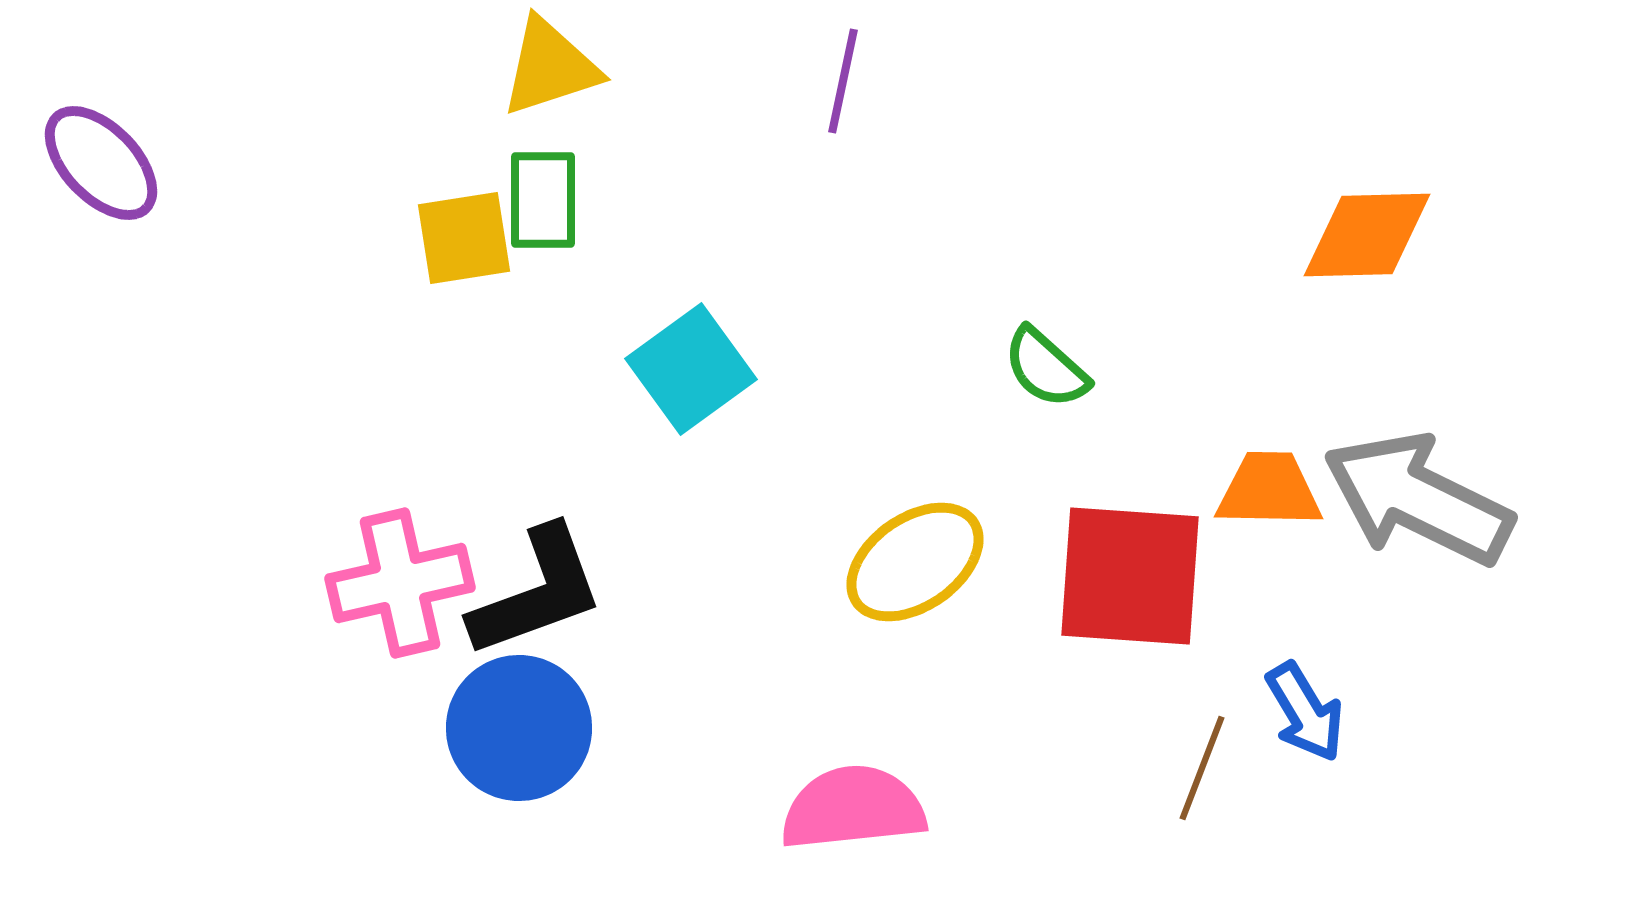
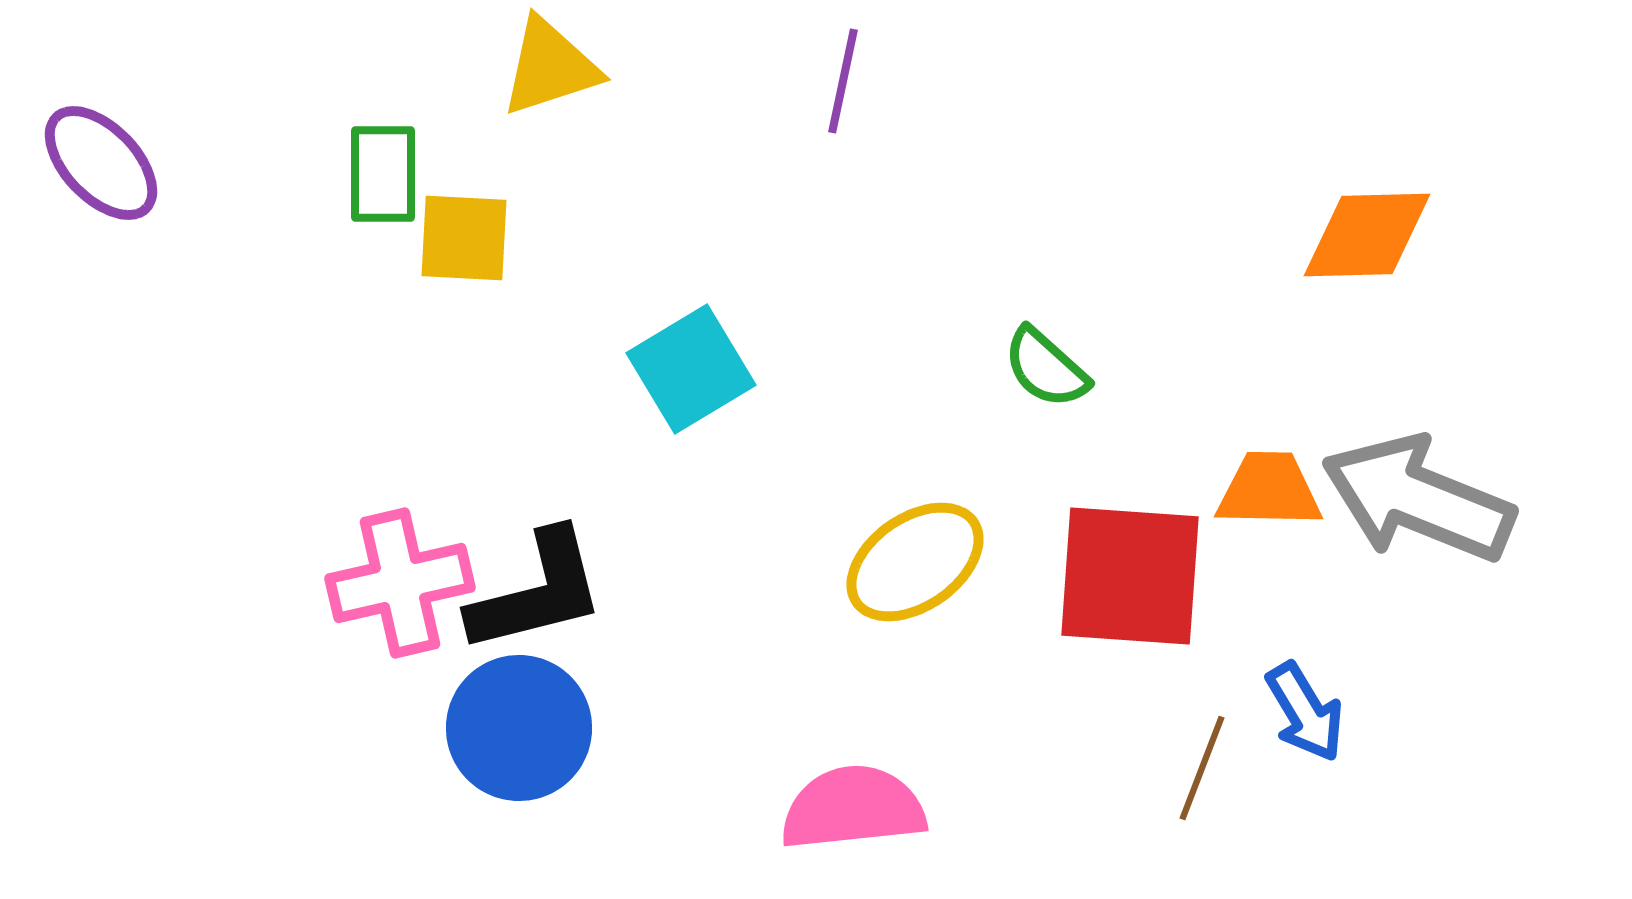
green rectangle: moved 160 px left, 26 px up
yellow square: rotated 12 degrees clockwise
cyan square: rotated 5 degrees clockwise
gray arrow: rotated 4 degrees counterclockwise
black L-shape: rotated 6 degrees clockwise
